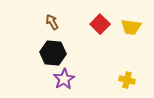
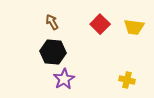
yellow trapezoid: moved 3 px right
black hexagon: moved 1 px up
